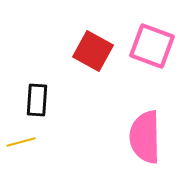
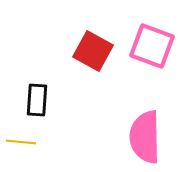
yellow line: rotated 20 degrees clockwise
